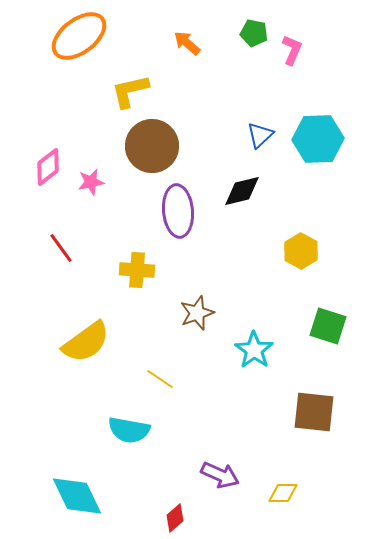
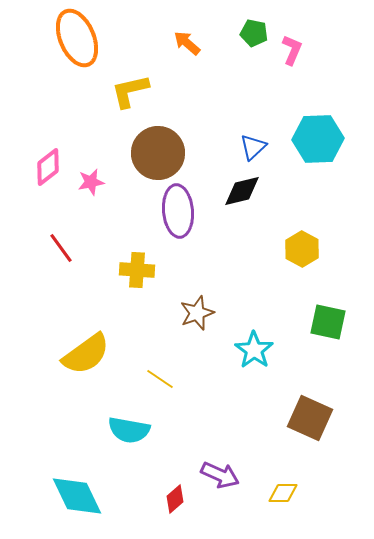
orange ellipse: moved 2 px left, 2 px down; rotated 76 degrees counterclockwise
blue triangle: moved 7 px left, 12 px down
brown circle: moved 6 px right, 7 px down
yellow hexagon: moved 1 px right, 2 px up
green square: moved 4 px up; rotated 6 degrees counterclockwise
yellow semicircle: moved 12 px down
brown square: moved 4 px left, 6 px down; rotated 18 degrees clockwise
red diamond: moved 19 px up
